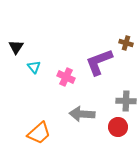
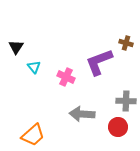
orange trapezoid: moved 6 px left, 2 px down
